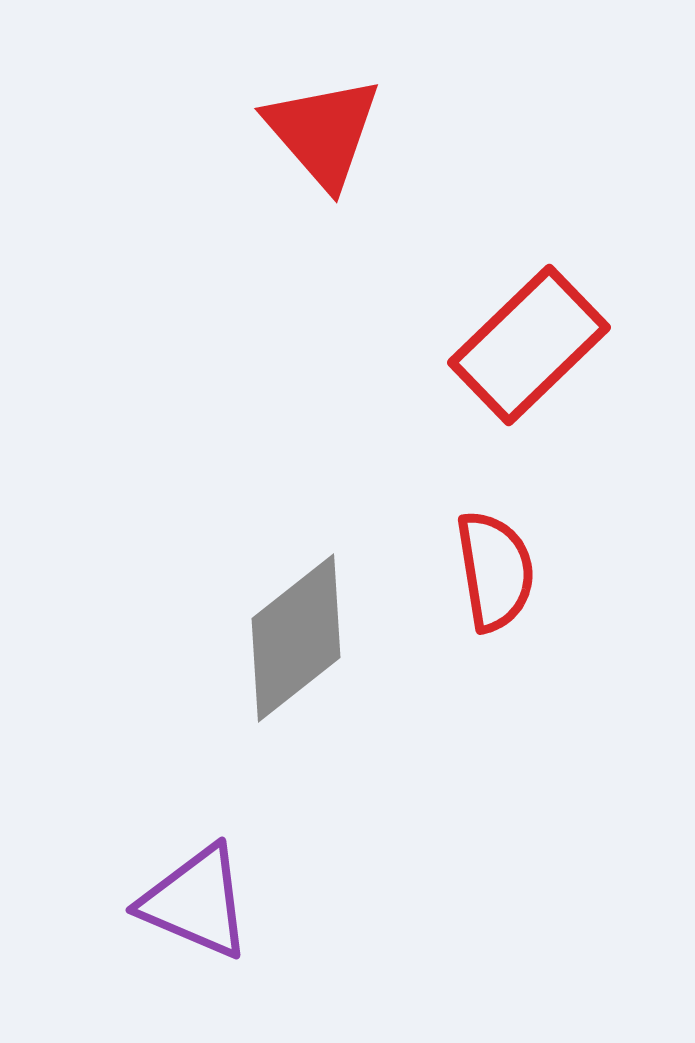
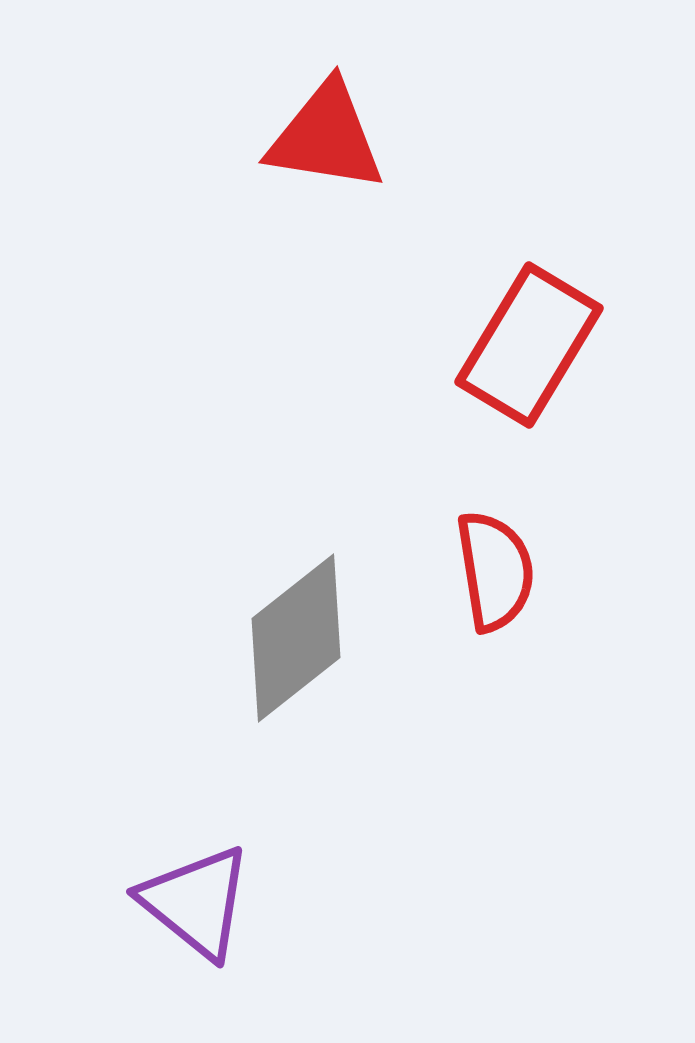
red triangle: moved 3 px right, 5 px down; rotated 40 degrees counterclockwise
red rectangle: rotated 15 degrees counterclockwise
purple triangle: rotated 16 degrees clockwise
